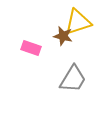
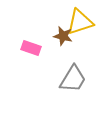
yellow triangle: moved 2 px right
